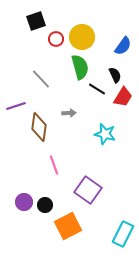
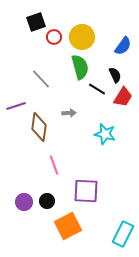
black square: moved 1 px down
red circle: moved 2 px left, 2 px up
purple square: moved 2 px left, 1 px down; rotated 32 degrees counterclockwise
black circle: moved 2 px right, 4 px up
